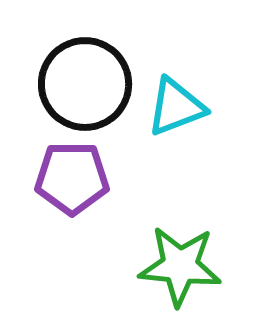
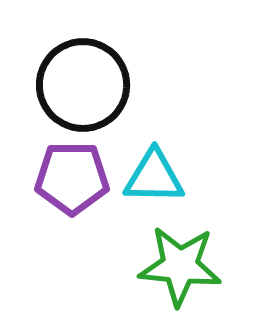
black circle: moved 2 px left, 1 px down
cyan triangle: moved 22 px left, 70 px down; rotated 22 degrees clockwise
